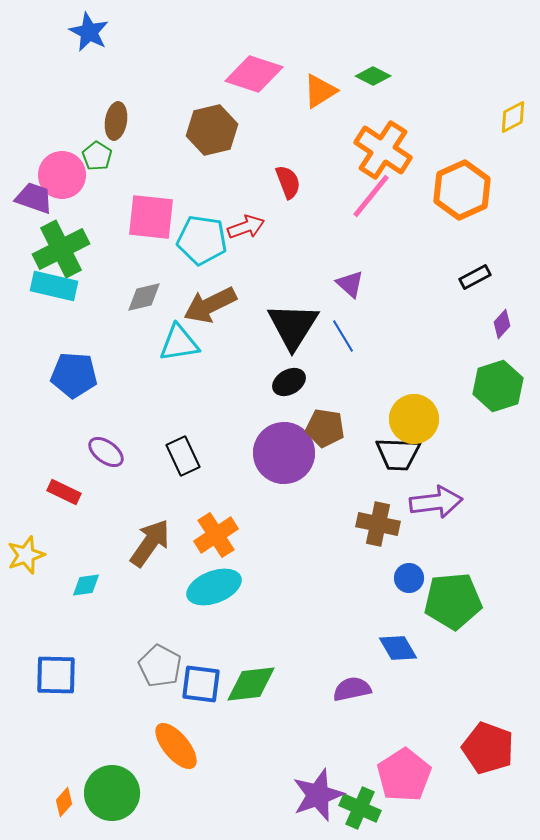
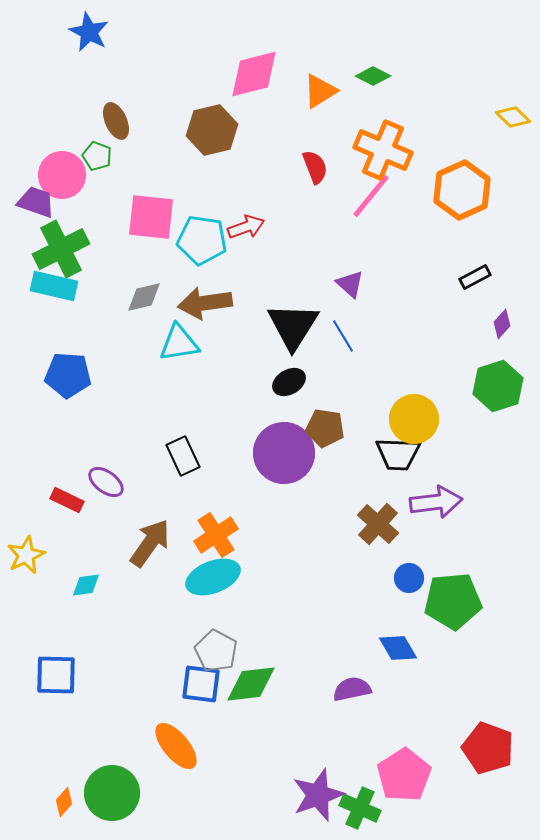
pink diamond at (254, 74): rotated 32 degrees counterclockwise
yellow diamond at (513, 117): rotated 72 degrees clockwise
brown ellipse at (116, 121): rotated 33 degrees counterclockwise
orange cross at (383, 150): rotated 10 degrees counterclockwise
green pentagon at (97, 156): rotated 12 degrees counterclockwise
red semicircle at (288, 182): moved 27 px right, 15 px up
purple trapezoid at (34, 198): moved 2 px right, 4 px down
brown arrow at (210, 305): moved 5 px left, 2 px up; rotated 18 degrees clockwise
blue pentagon at (74, 375): moved 6 px left
purple ellipse at (106, 452): moved 30 px down
red rectangle at (64, 492): moved 3 px right, 8 px down
brown cross at (378, 524): rotated 30 degrees clockwise
yellow star at (26, 555): rotated 6 degrees counterclockwise
cyan ellipse at (214, 587): moved 1 px left, 10 px up
gray pentagon at (160, 666): moved 56 px right, 15 px up
